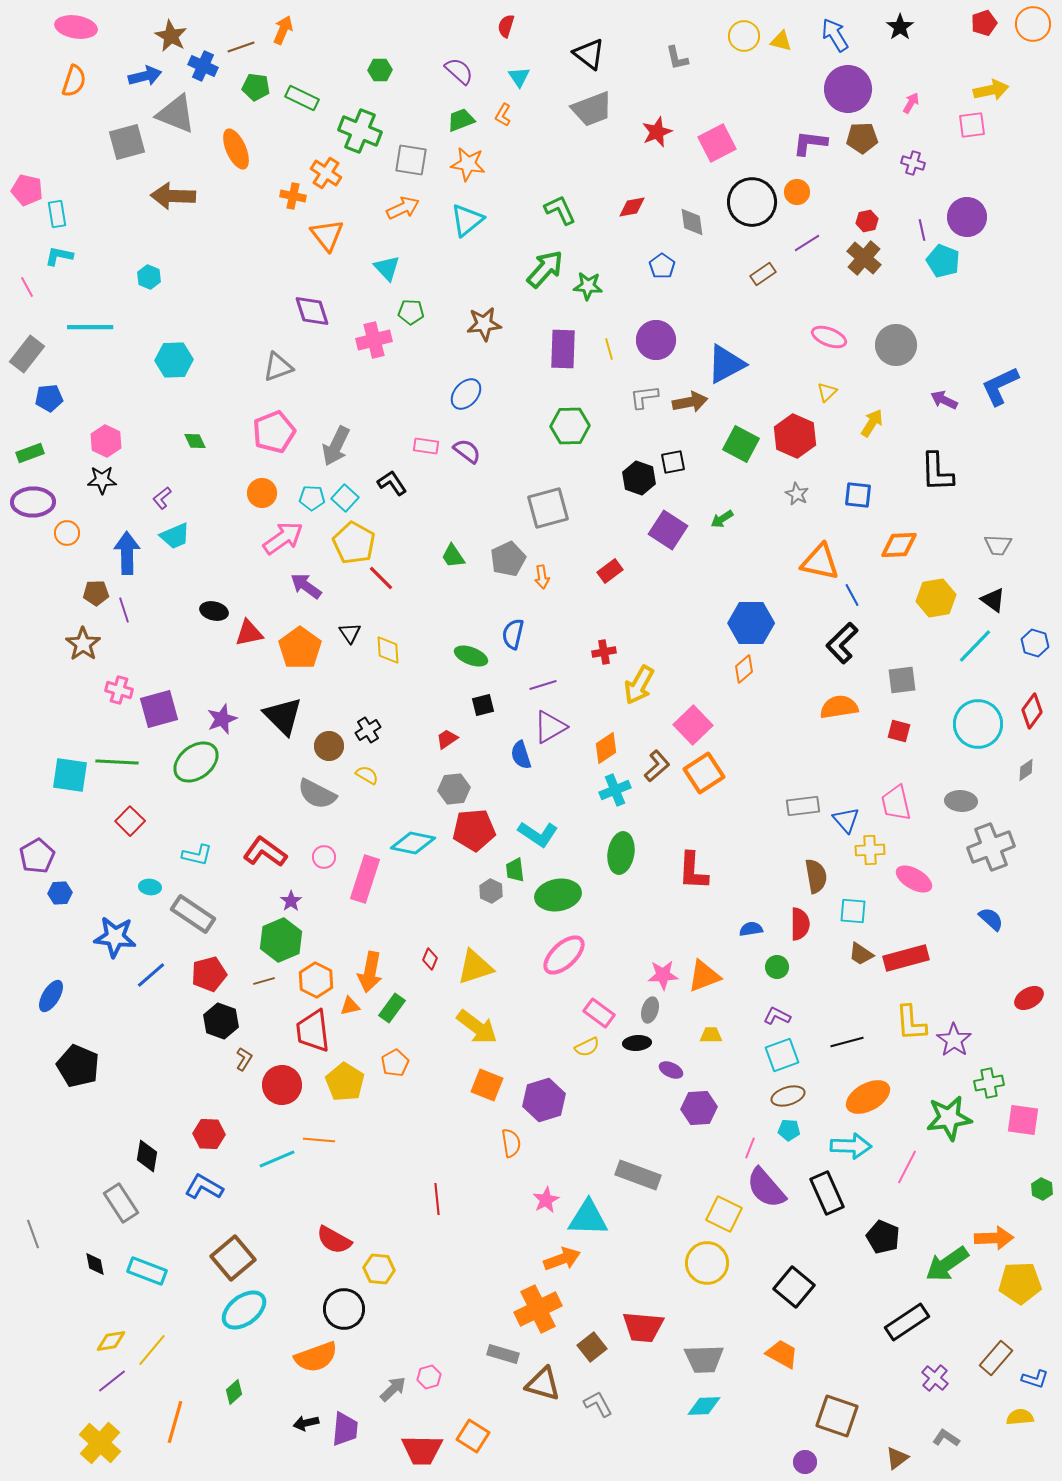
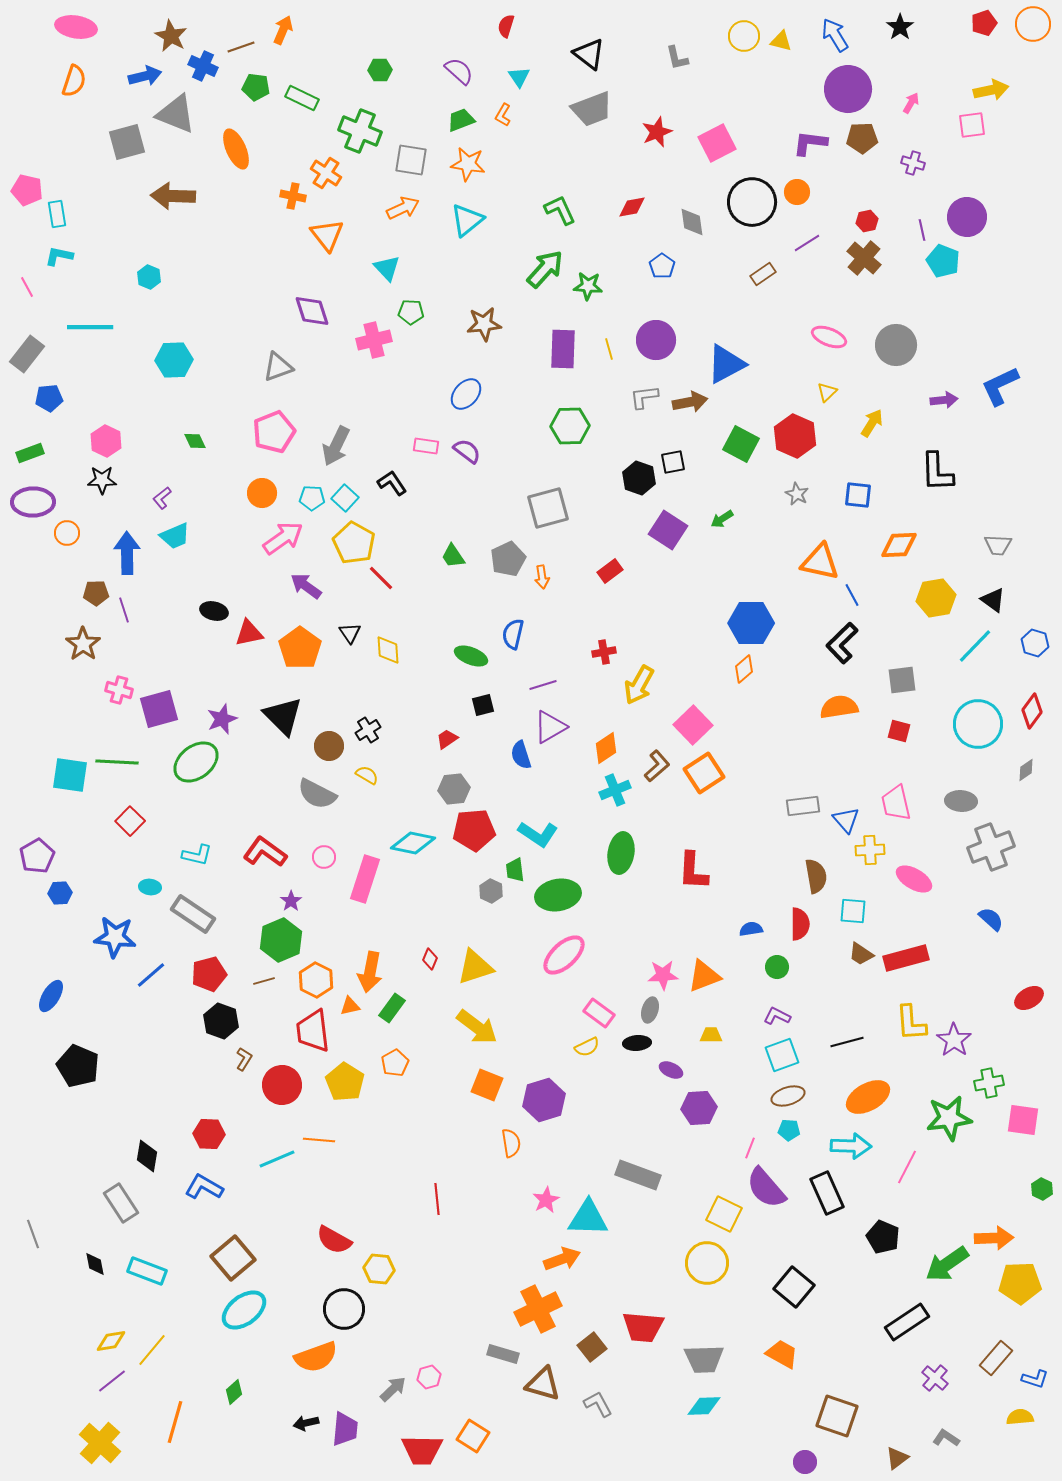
purple arrow at (944, 400): rotated 148 degrees clockwise
